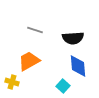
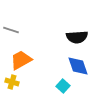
gray line: moved 24 px left
black semicircle: moved 4 px right, 1 px up
orange trapezoid: moved 8 px left, 1 px up
blue diamond: rotated 15 degrees counterclockwise
